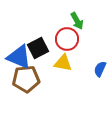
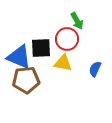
black square: moved 3 px right; rotated 25 degrees clockwise
blue semicircle: moved 5 px left
brown pentagon: moved 1 px down
